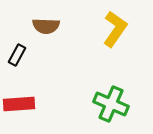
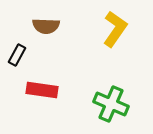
red rectangle: moved 23 px right, 14 px up; rotated 12 degrees clockwise
